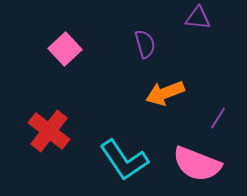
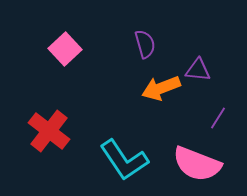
purple triangle: moved 52 px down
orange arrow: moved 4 px left, 5 px up
